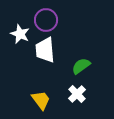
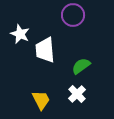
purple circle: moved 27 px right, 5 px up
yellow trapezoid: rotated 10 degrees clockwise
